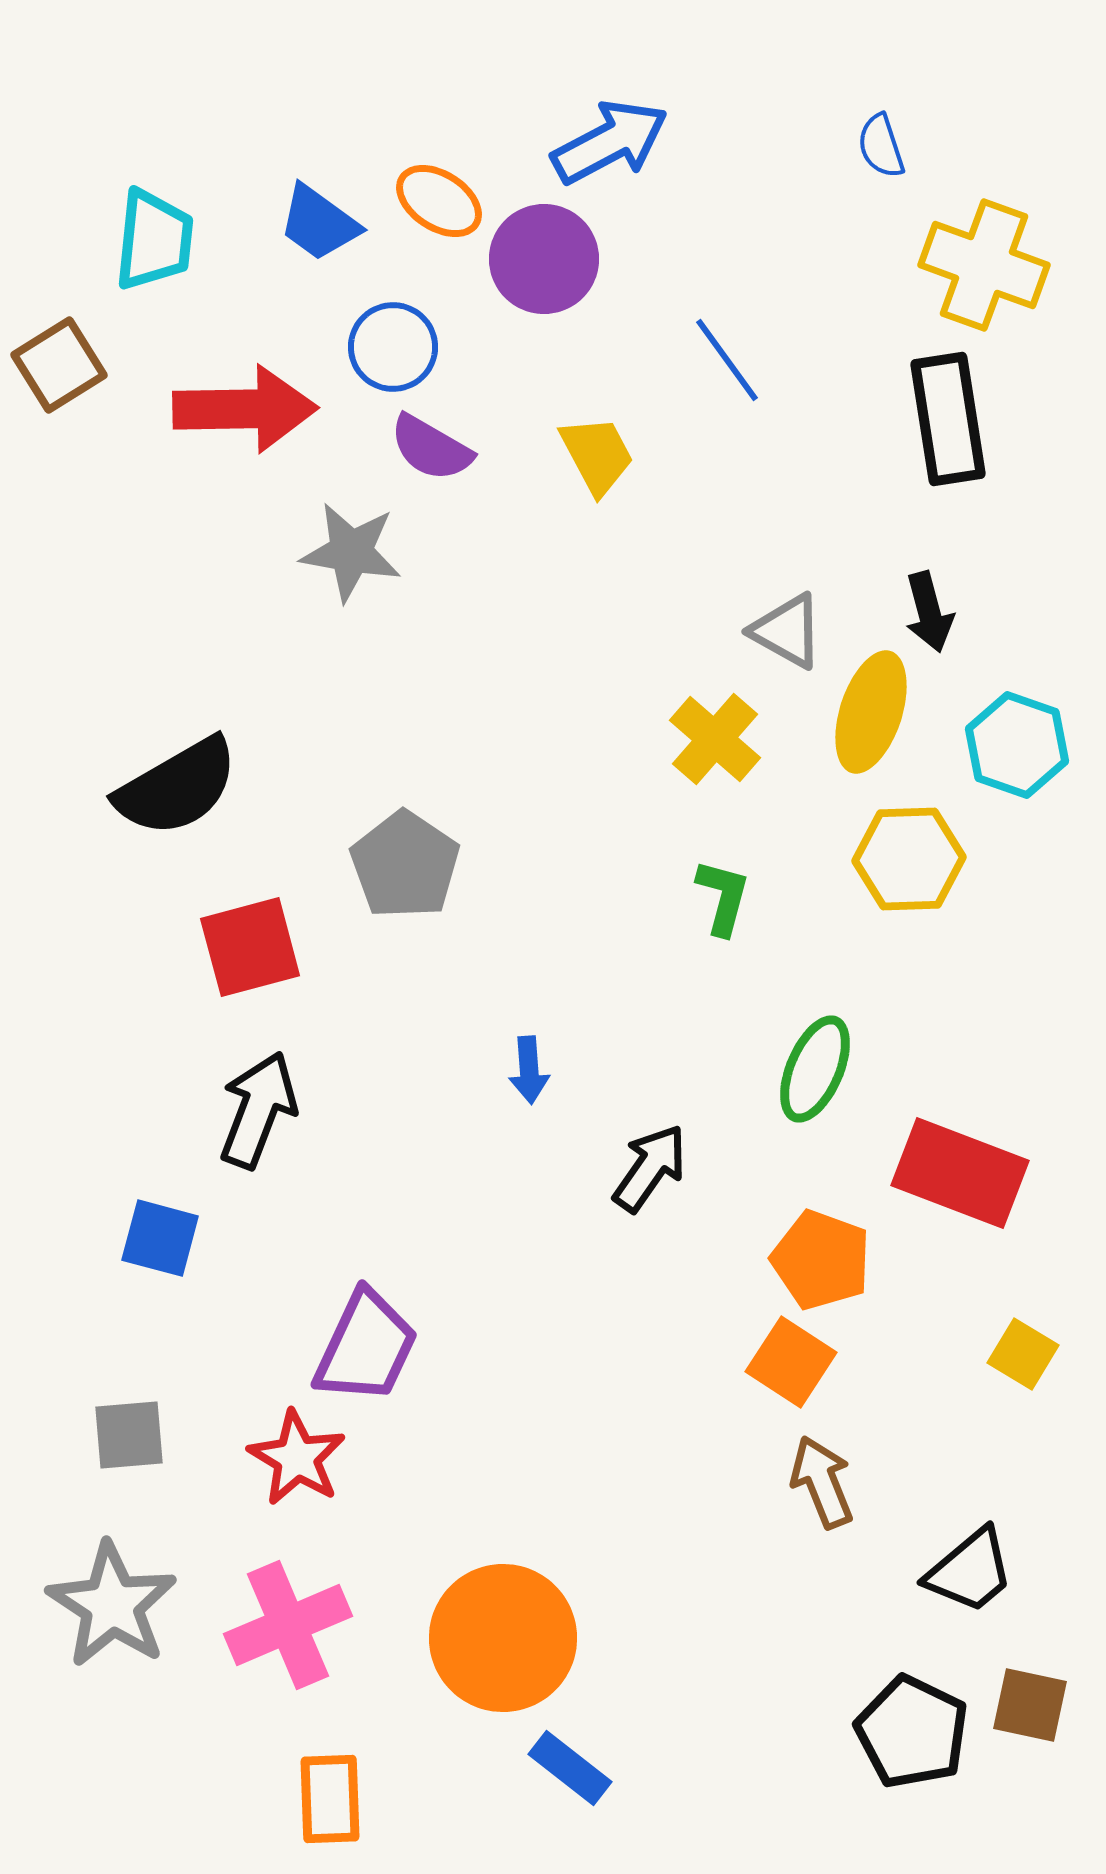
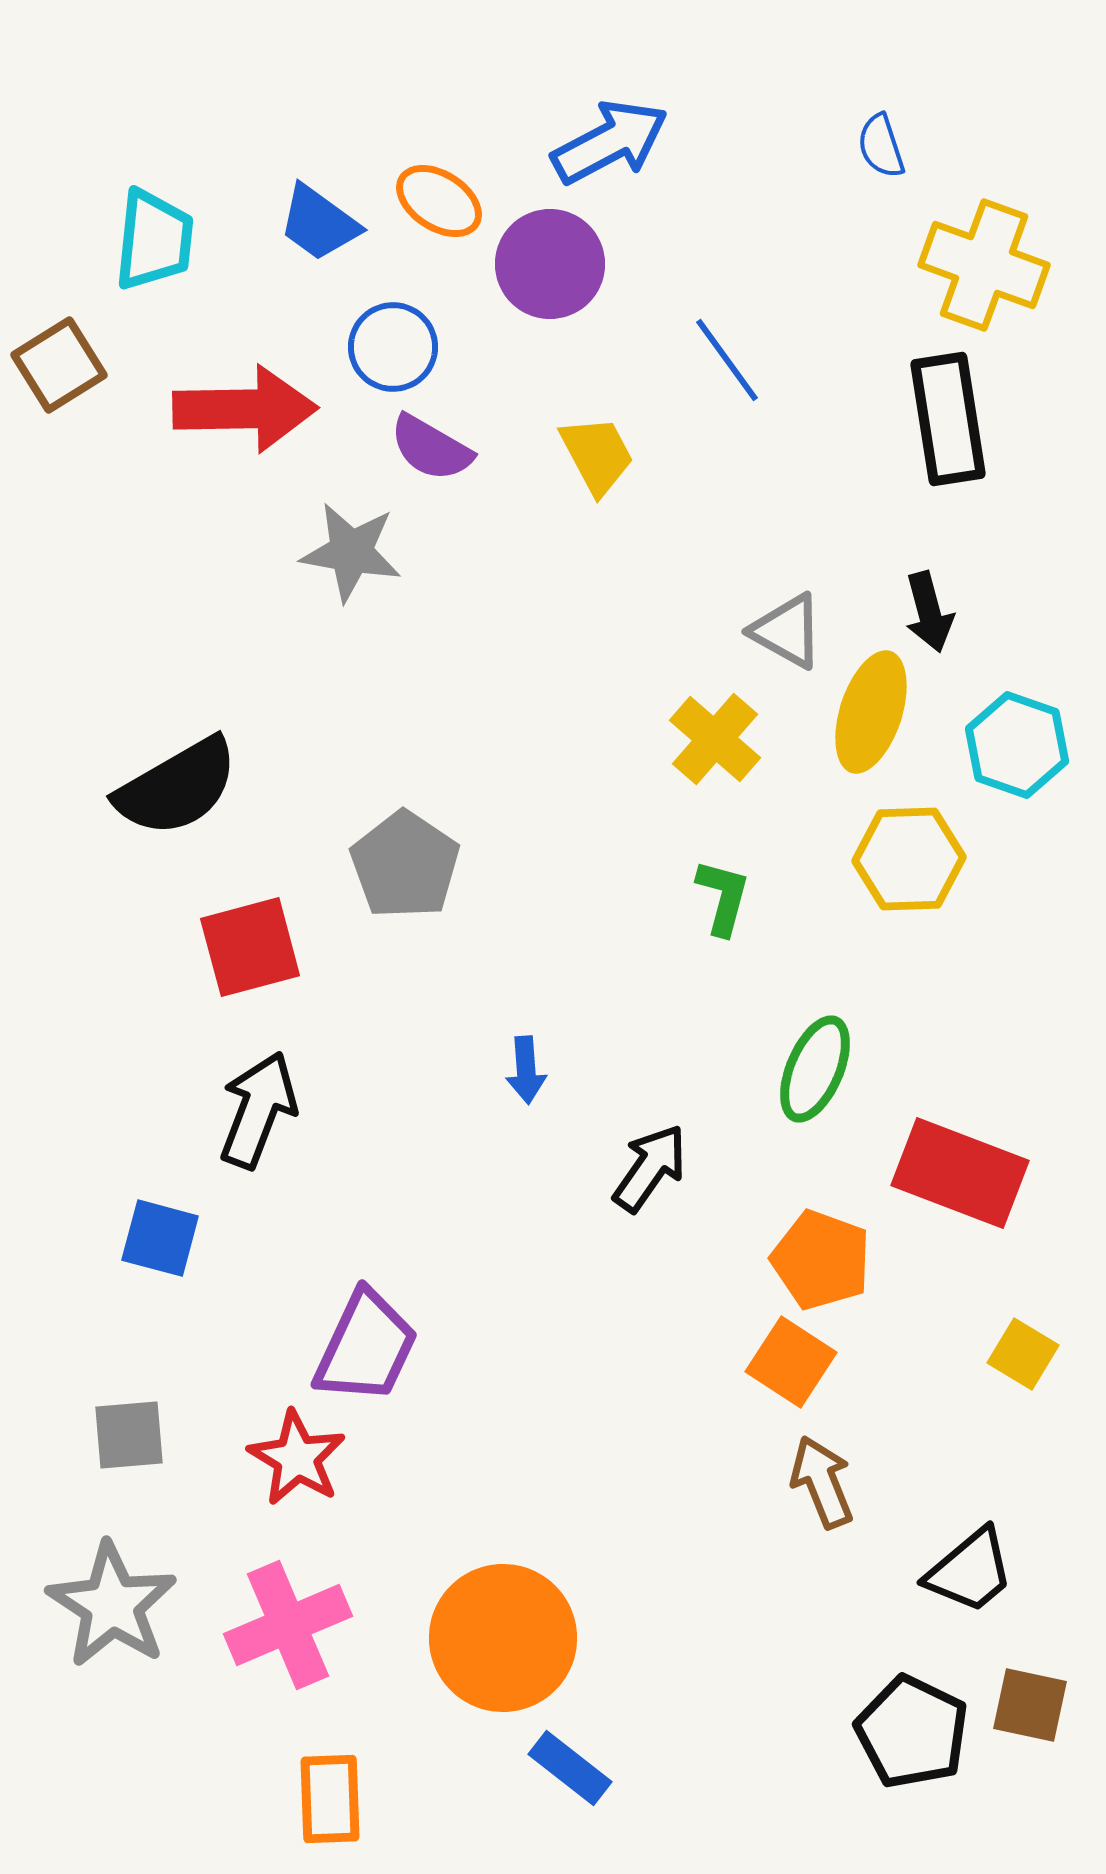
purple circle at (544, 259): moved 6 px right, 5 px down
blue arrow at (529, 1070): moved 3 px left
